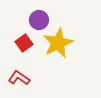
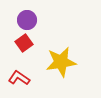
purple circle: moved 12 px left
yellow star: moved 3 px right, 19 px down; rotated 16 degrees clockwise
